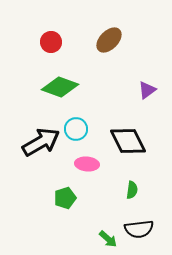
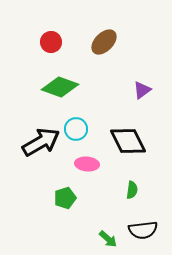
brown ellipse: moved 5 px left, 2 px down
purple triangle: moved 5 px left
black semicircle: moved 4 px right, 1 px down
